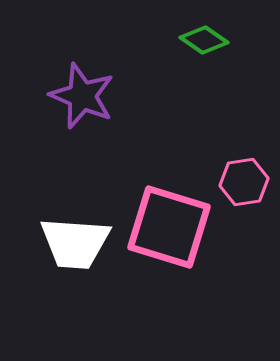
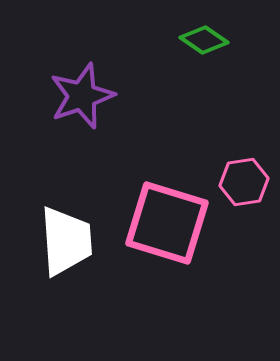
purple star: rotated 30 degrees clockwise
pink square: moved 2 px left, 4 px up
white trapezoid: moved 9 px left, 2 px up; rotated 98 degrees counterclockwise
